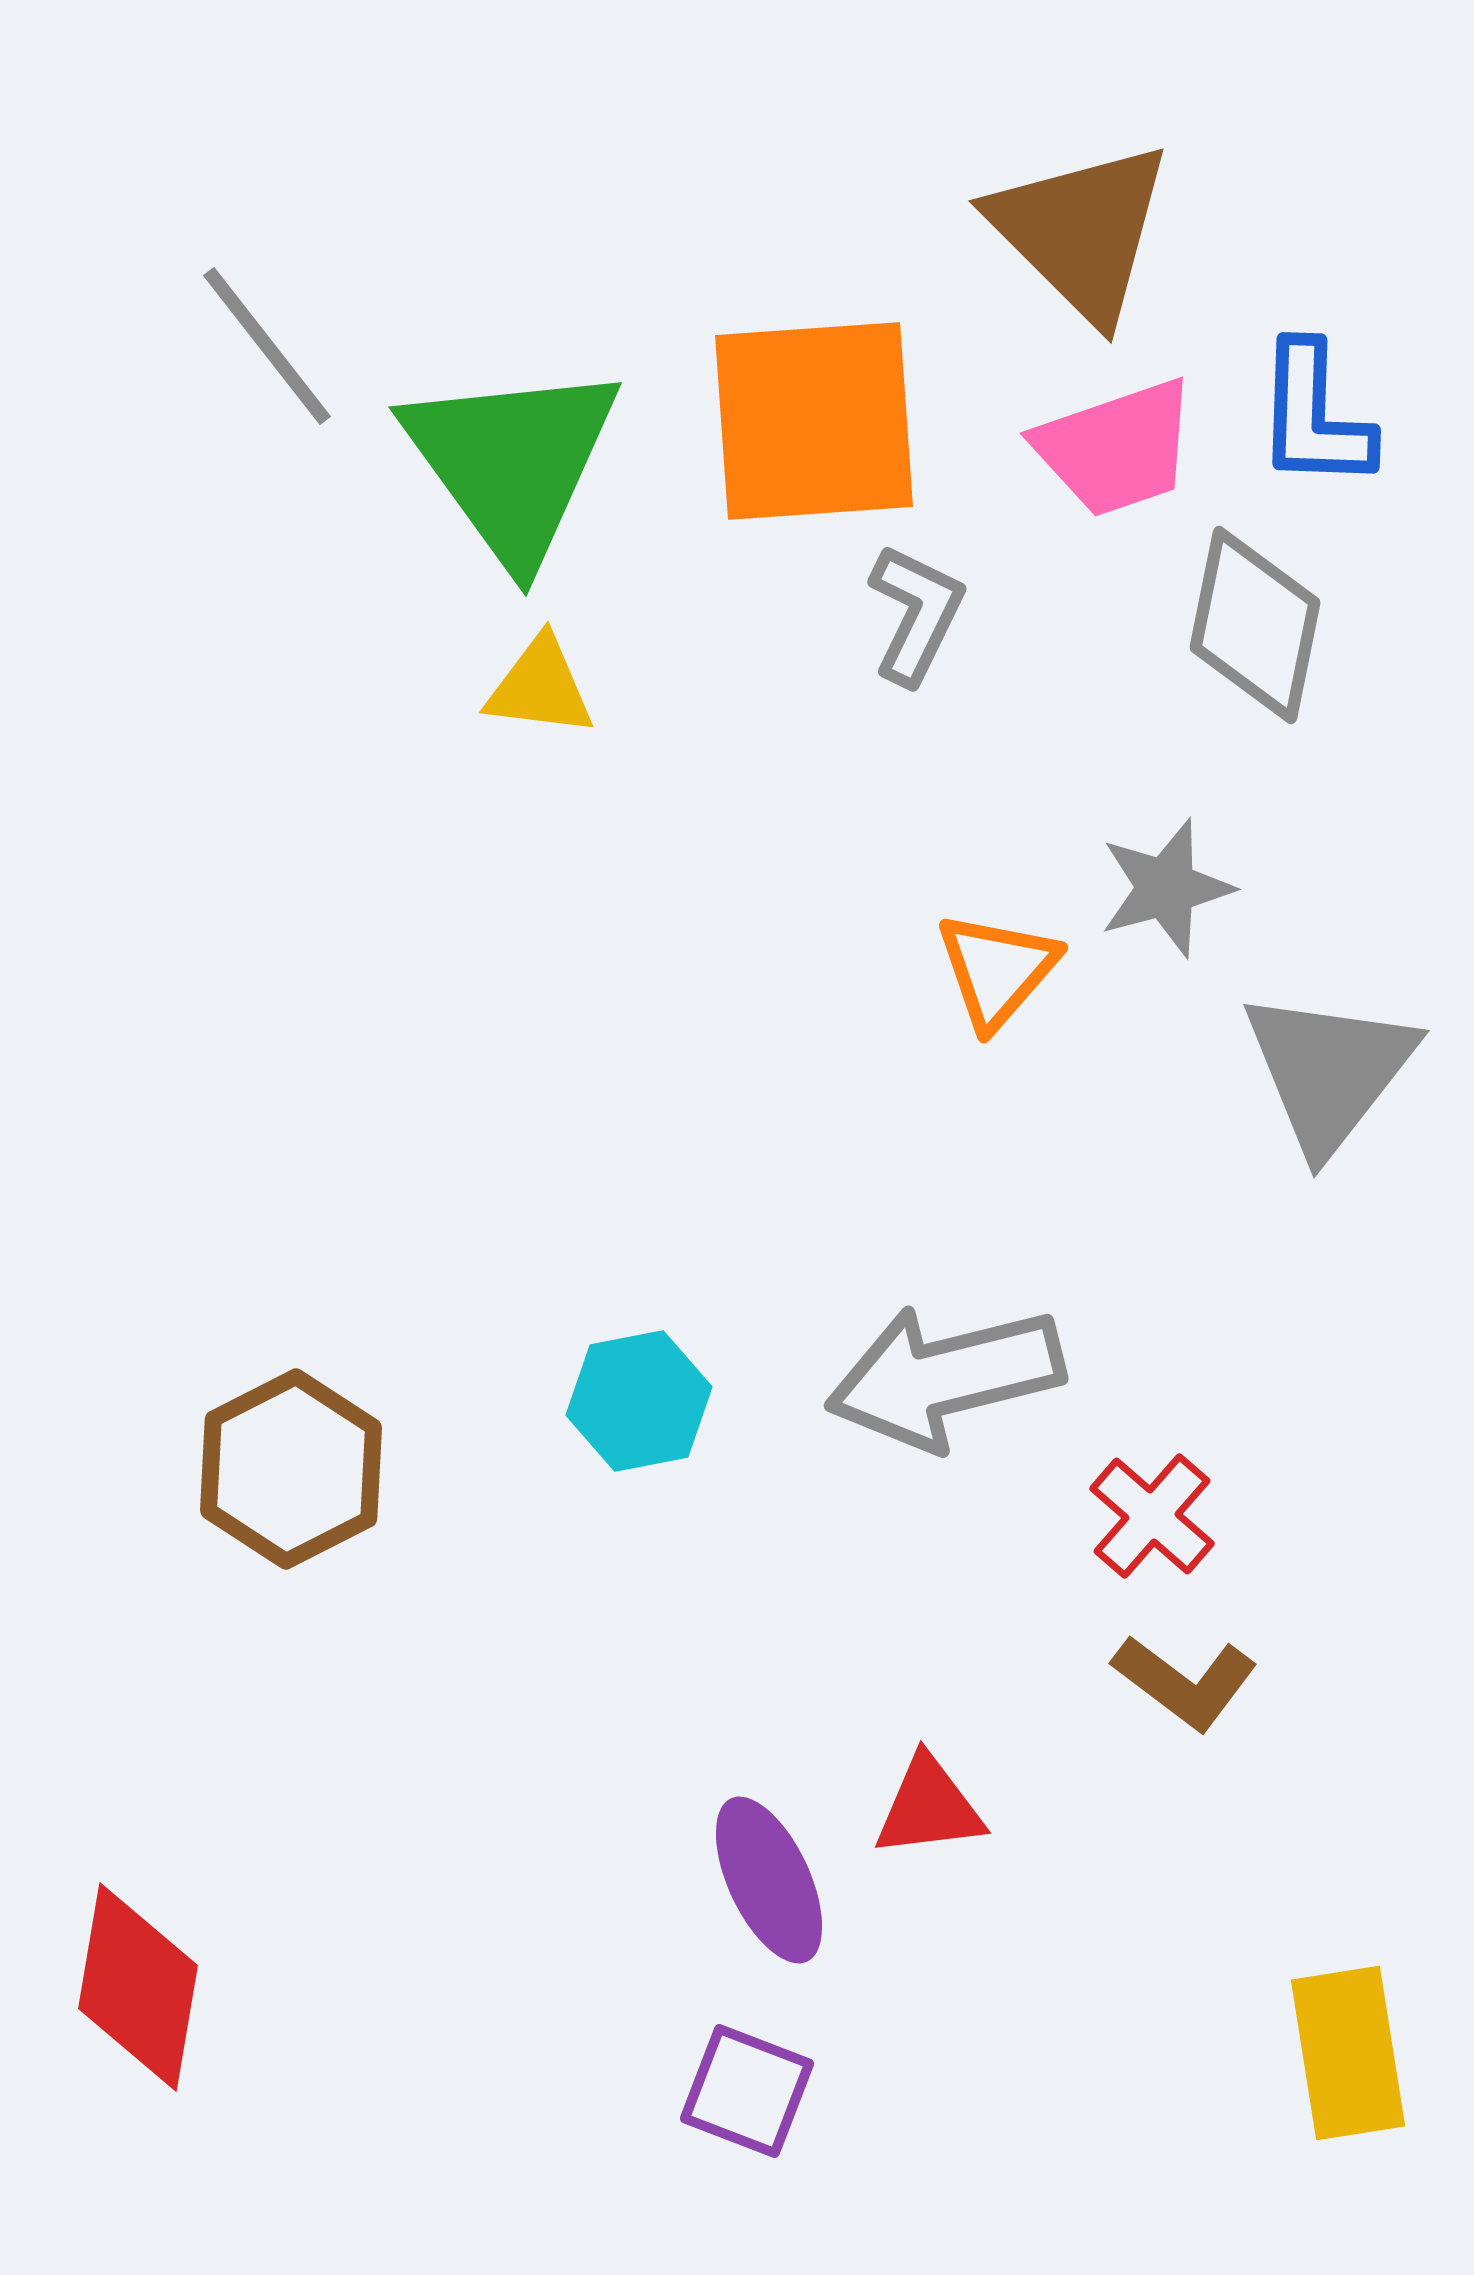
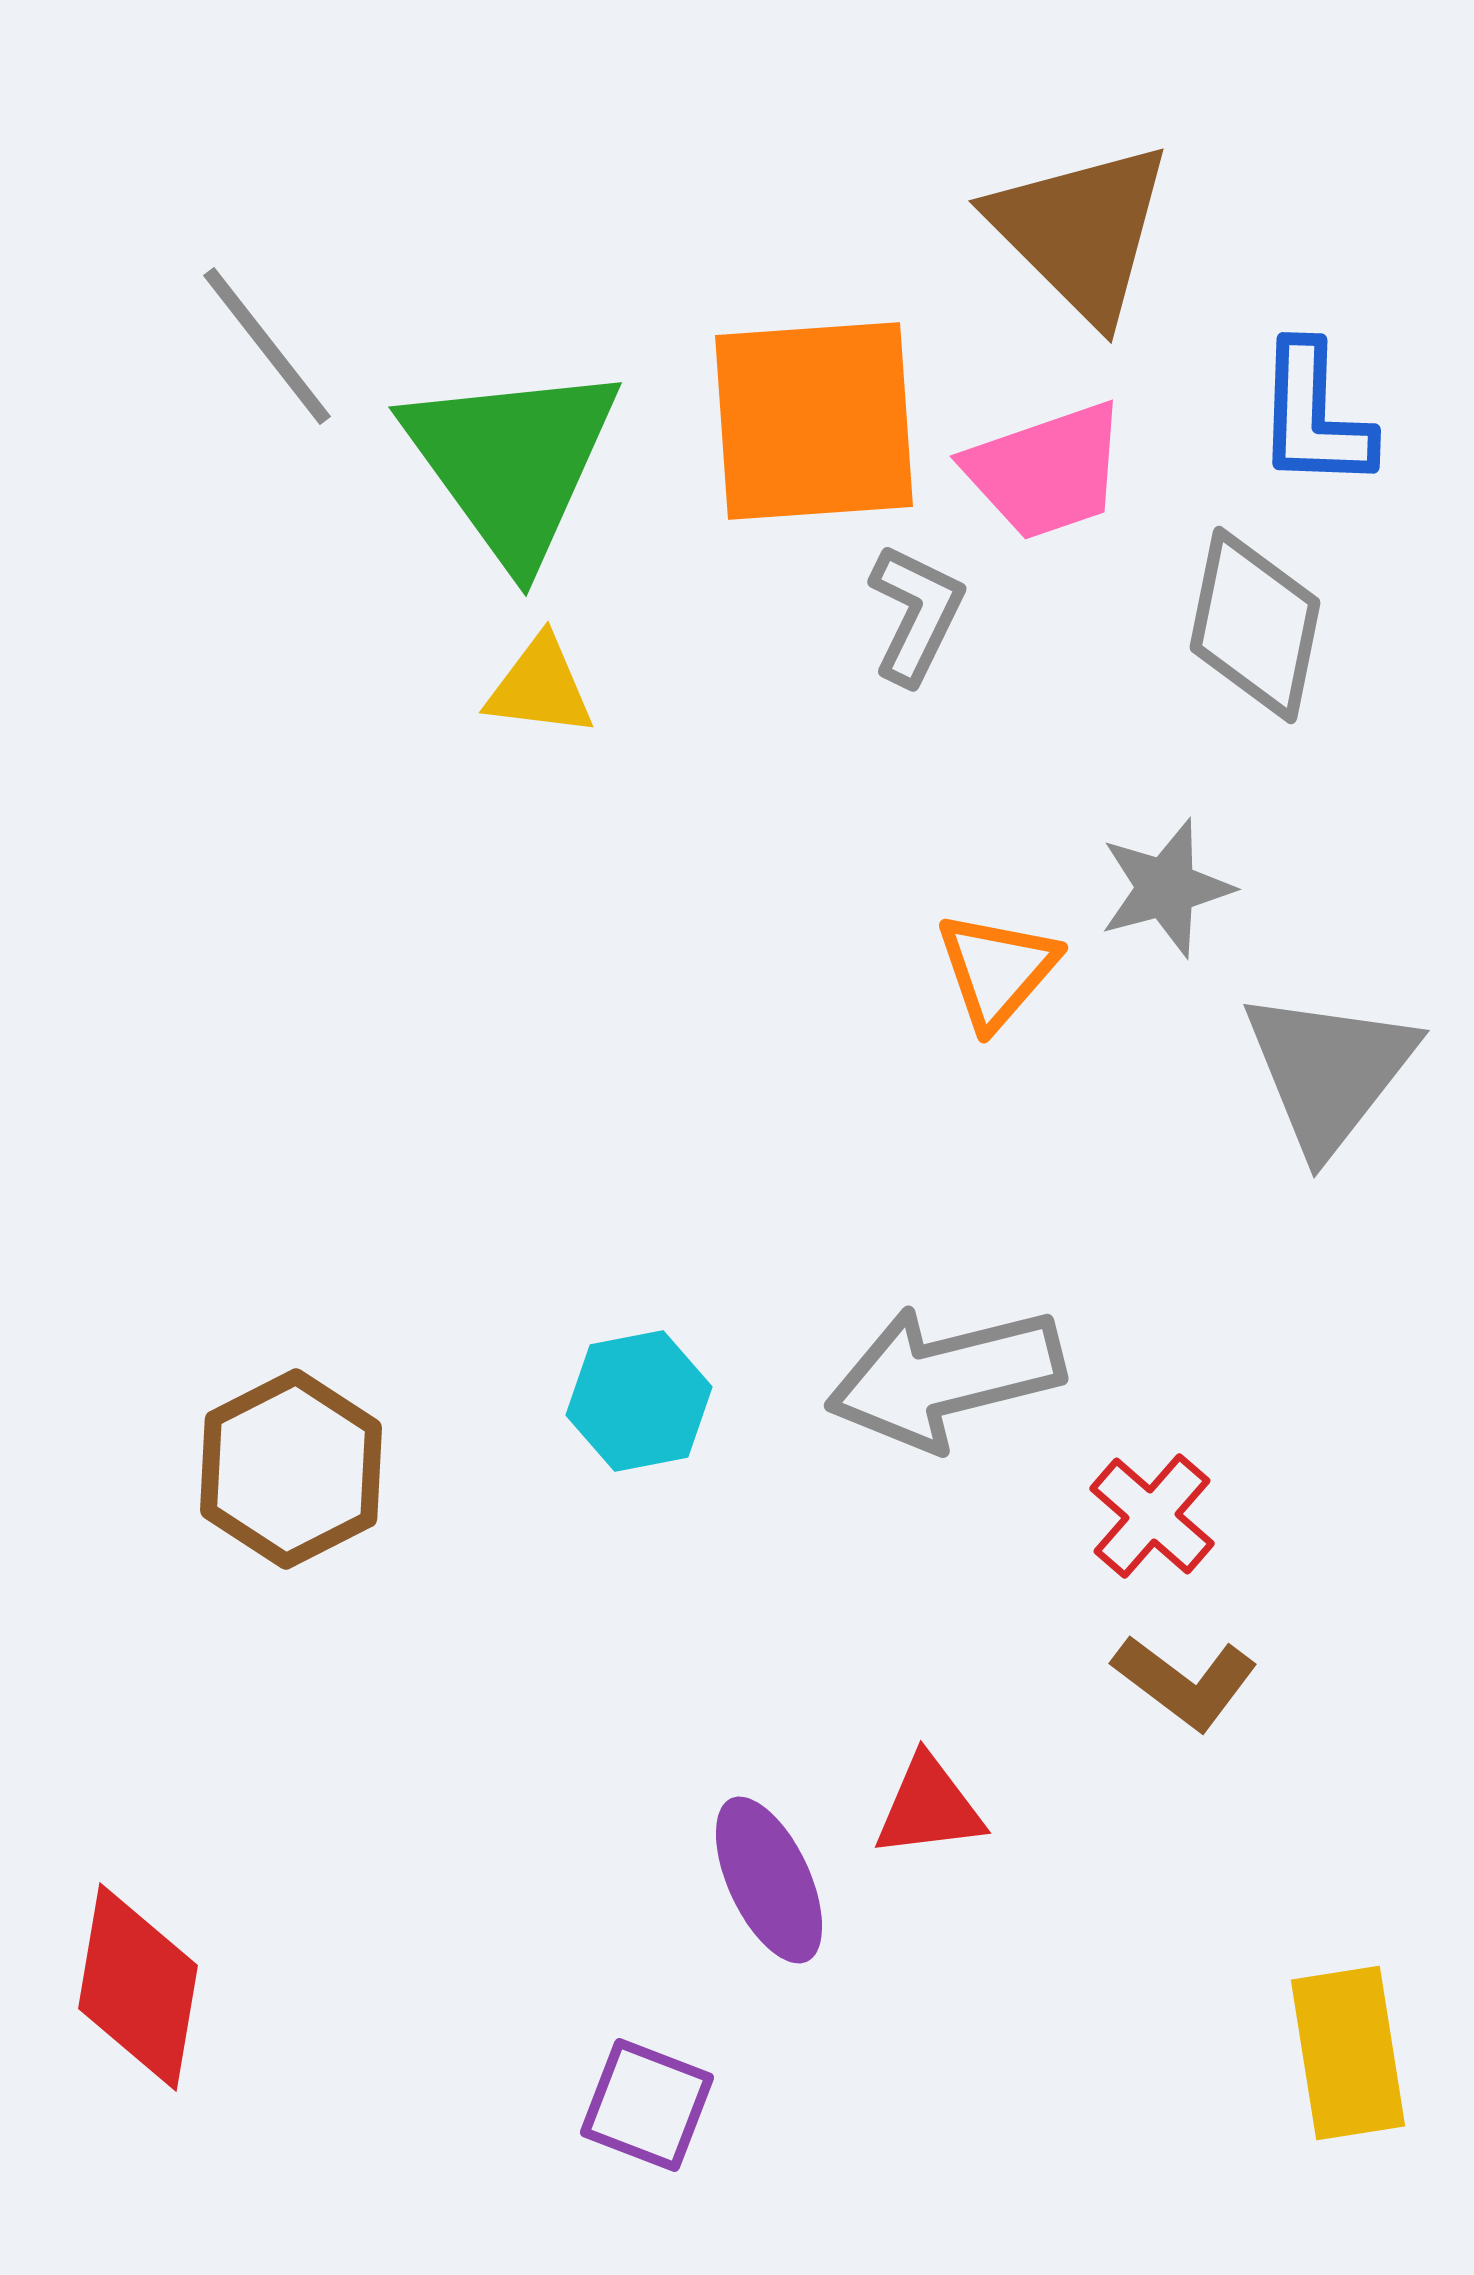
pink trapezoid: moved 70 px left, 23 px down
purple square: moved 100 px left, 14 px down
